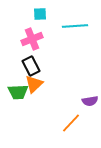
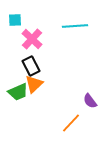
cyan square: moved 25 px left, 6 px down
pink cross: rotated 25 degrees counterclockwise
green trapezoid: rotated 20 degrees counterclockwise
purple semicircle: rotated 63 degrees clockwise
